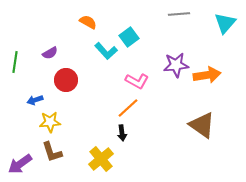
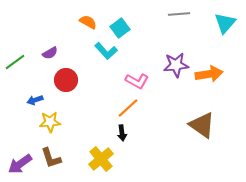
cyan square: moved 9 px left, 9 px up
green line: rotated 45 degrees clockwise
orange arrow: moved 2 px right, 1 px up
brown L-shape: moved 1 px left, 6 px down
